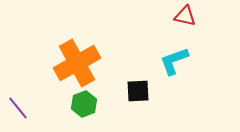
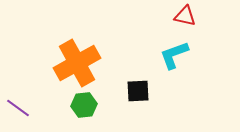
cyan L-shape: moved 6 px up
green hexagon: moved 1 px down; rotated 15 degrees clockwise
purple line: rotated 15 degrees counterclockwise
